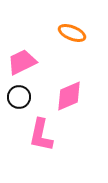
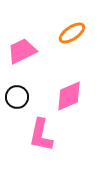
orange ellipse: rotated 56 degrees counterclockwise
pink trapezoid: moved 11 px up
black circle: moved 2 px left
